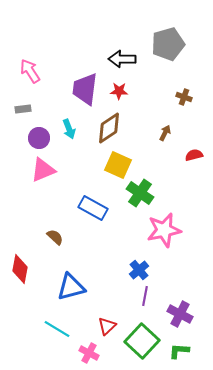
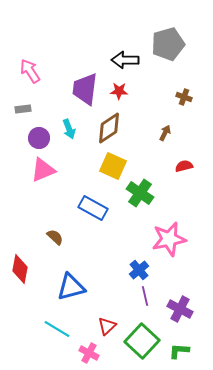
black arrow: moved 3 px right, 1 px down
red semicircle: moved 10 px left, 11 px down
yellow square: moved 5 px left, 1 px down
pink star: moved 5 px right, 9 px down
purple line: rotated 24 degrees counterclockwise
purple cross: moved 5 px up
